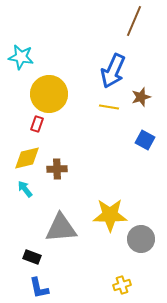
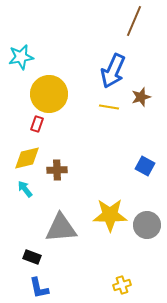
cyan star: rotated 20 degrees counterclockwise
blue square: moved 26 px down
brown cross: moved 1 px down
gray circle: moved 6 px right, 14 px up
